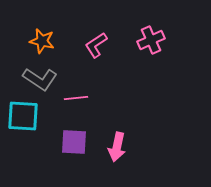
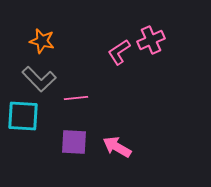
pink L-shape: moved 23 px right, 7 px down
gray L-shape: moved 1 px left; rotated 12 degrees clockwise
pink arrow: rotated 108 degrees clockwise
